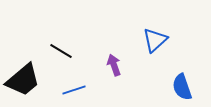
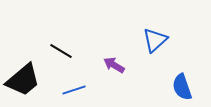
purple arrow: rotated 40 degrees counterclockwise
